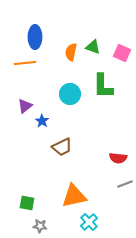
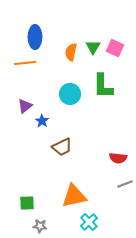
green triangle: rotated 42 degrees clockwise
pink square: moved 7 px left, 5 px up
green square: rotated 14 degrees counterclockwise
